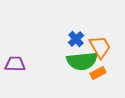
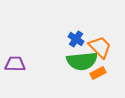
blue cross: rotated 14 degrees counterclockwise
orange trapezoid: rotated 15 degrees counterclockwise
